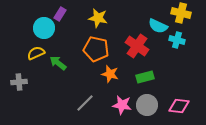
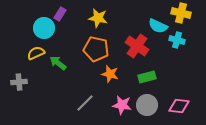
green rectangle: moved 2 px right
